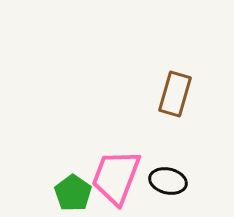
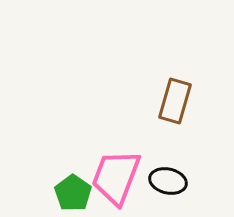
brown rectangle: moved 7 px down
